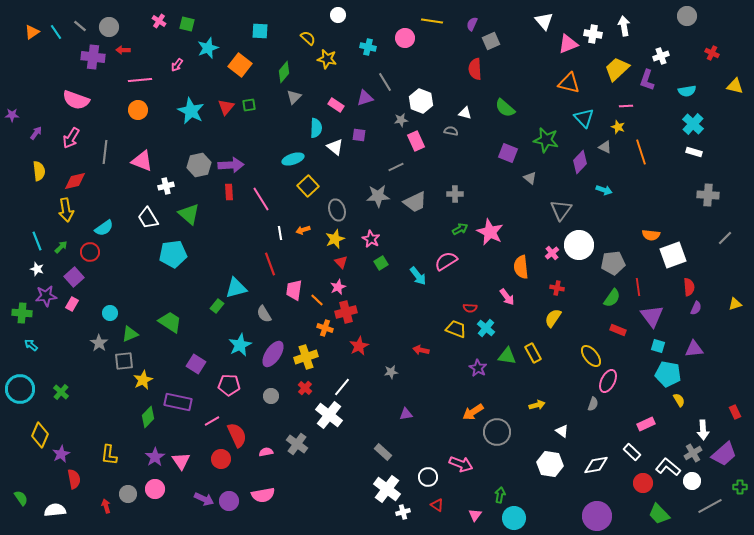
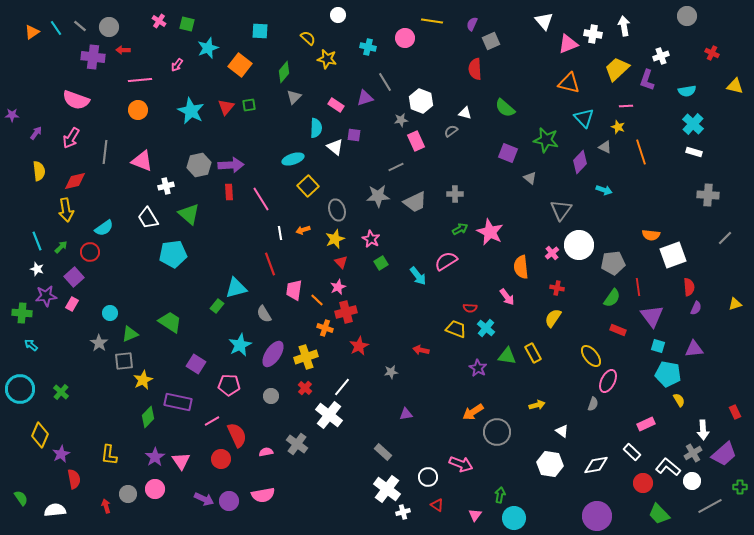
cyan line at (56, 32): moved 4 px up
gray semicircle at (451, 131): rotated 48 degrees counterclockwise
purple square at (359, 135): moved 5 px left
